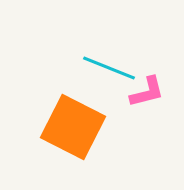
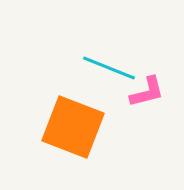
orange square: rotated 6 degrees counterclockwise
